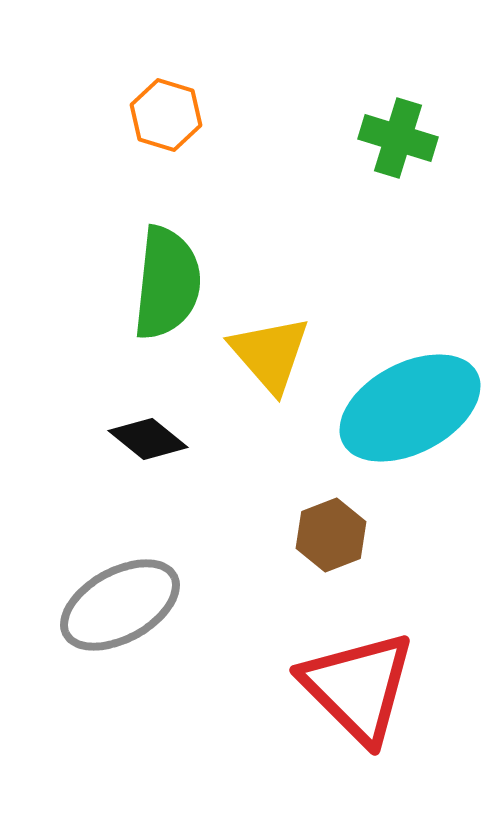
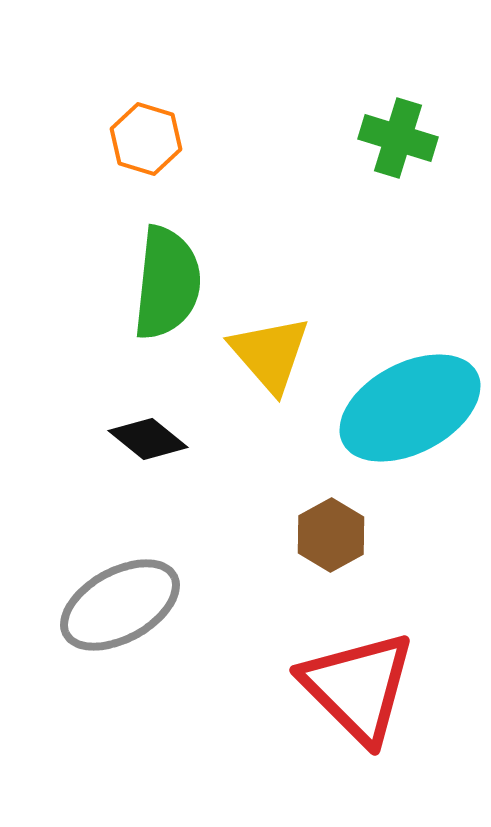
orange hexagon: moved 20 px left, 24 px down
brown hexagon: rotated 8 degrees counterclockwise
